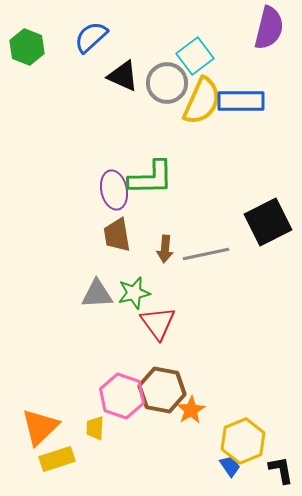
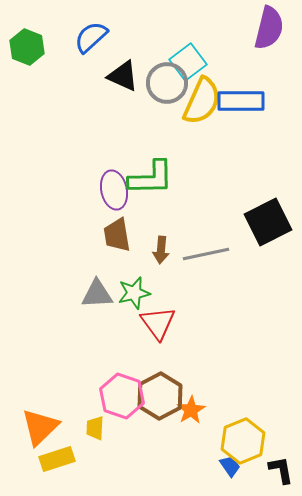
cyan square: moved 7 px left, 6 px down
brown arrow: moved 4 px left, 1 px down
brown hexagon: moved 2 px left, 6 px down; rotated 21 degrees clockwise
